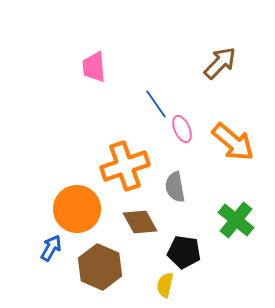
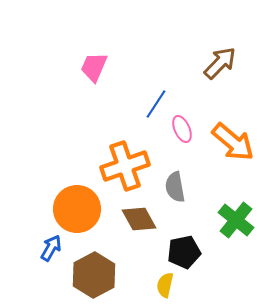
pink trapezoid: rotated 28 degrees clockwise
blue line: rotated 68 degrees clockwise
brown diamond: moved 1 px left, 3 px up
black pentagon: rotated 20 degrees counterclockwise
brown hexagon: moved 6 px left, 8 px down; rotated 9 degrees clockwise
